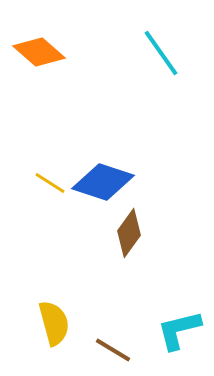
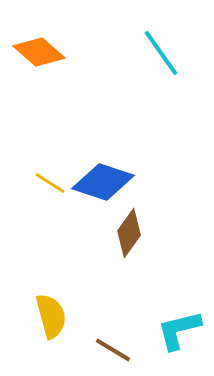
yellow semicircle: moved 3 px left, 7 px up
